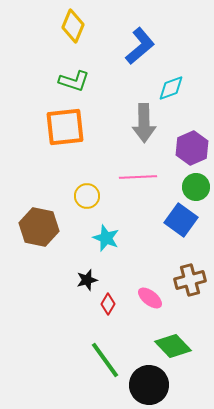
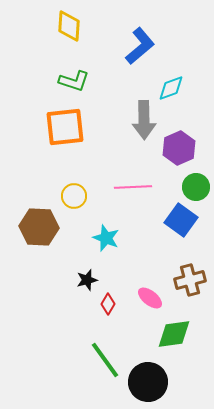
yellow diamond: moved 4 px left; rotated 20 degrees counterclockwise
gray arrow: moved 3 px up
purple hexagon: moved 13 px left
pink line: moved 5 px left, 10 px down
yellow circle: moved 13 px left
brown hexagon: rotated 9 degrees counterclockwise
green diamond: moved 1 px right, 12 px up; rotated 54 degrees counterclockwise
black circle: moved 1 px left, 3 px up
